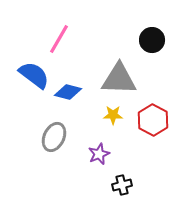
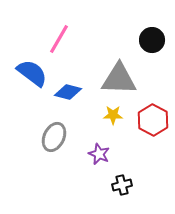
blue semicircle: moved 2 px left, 2 px up
purple star: rotated 25 degrees counterclockwise
